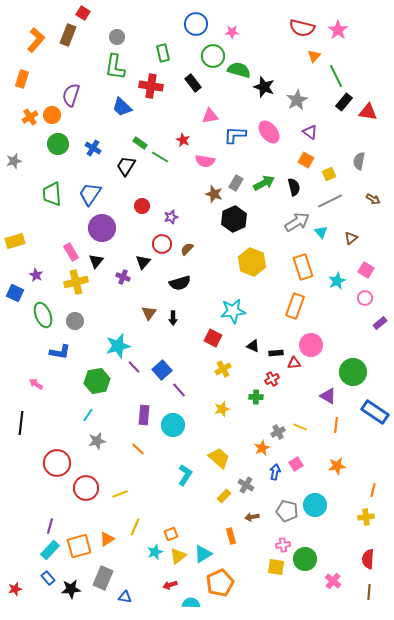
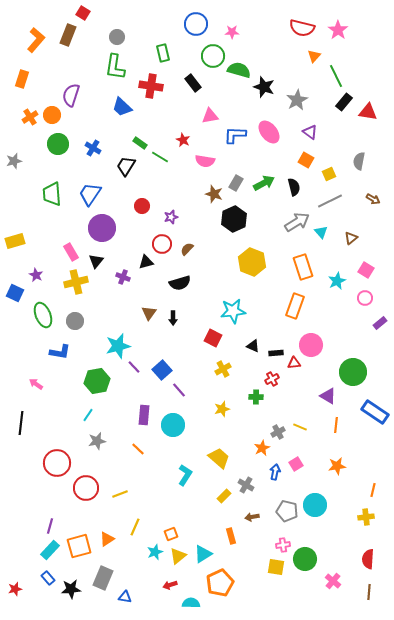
black triangle at (143, 262): moved 3 px right; rotated 35 degrees clockwise
